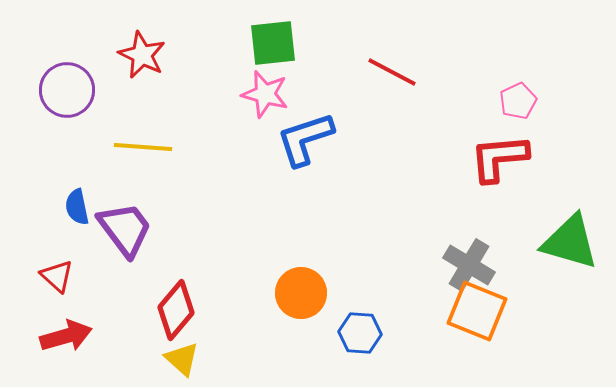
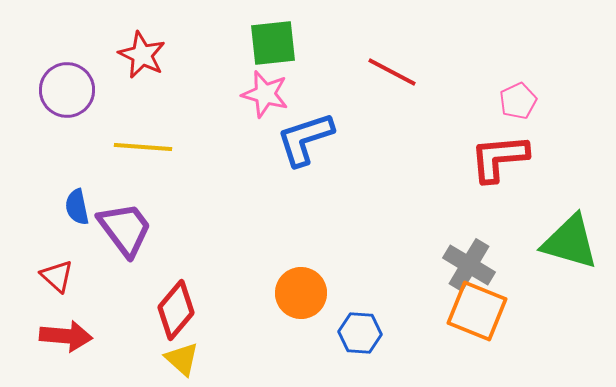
red arrow: rotated 21 degrees clockwise
